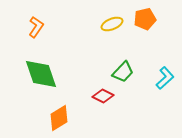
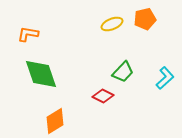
orange L-shape: moved 8 px left, 7 px down; rotated 115 degrees counterclockwise
orange diamond: moved 4 px left, 3 px down
